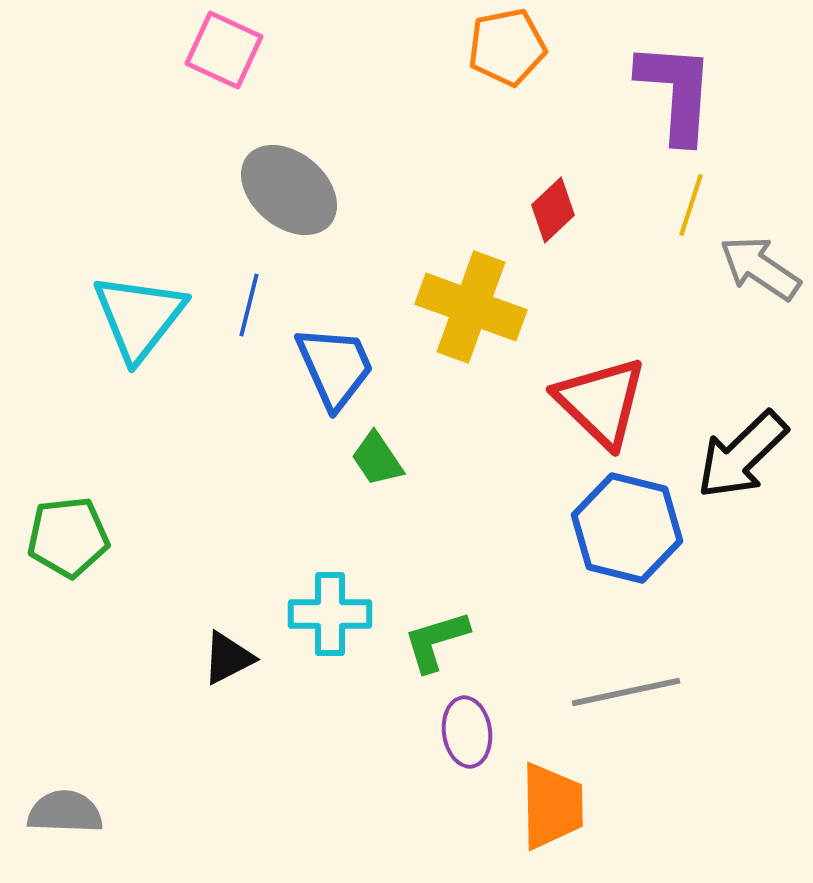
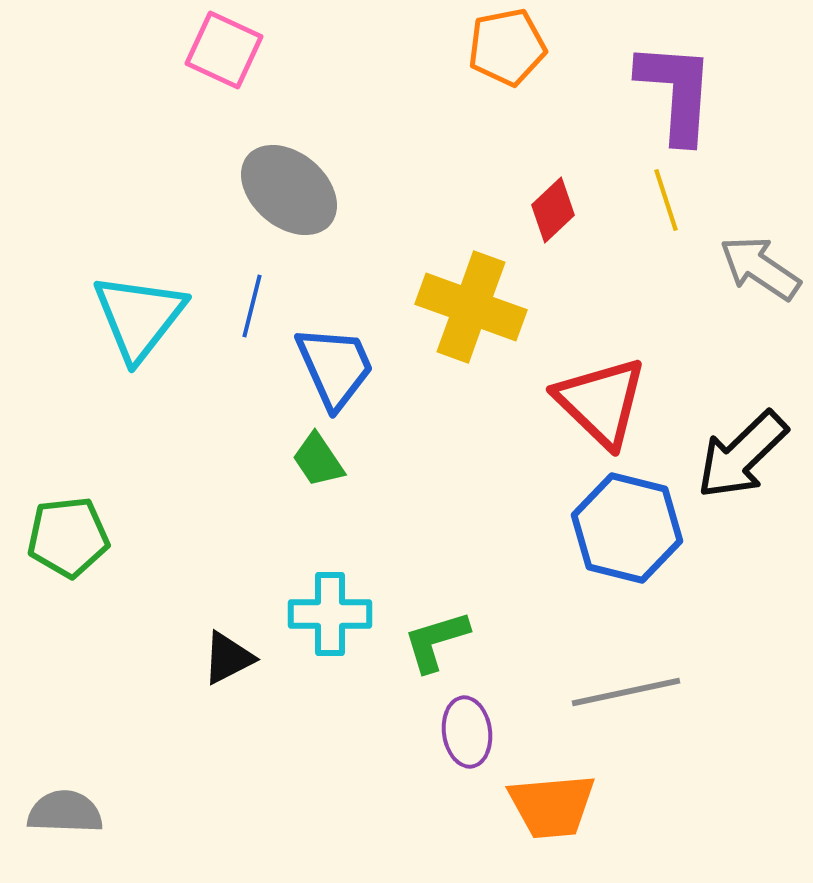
yellow line: moved 25 px left, 5 px up; rotated 36 degrees counterclockwise
blue line: moved 3 px right, 1 px down
green trapezoid: moved 59 px left, 1 px down
orange trapezoid: rotated 86 degrees clockwise
